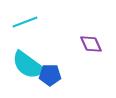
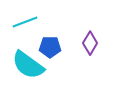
purple diamond: moved 1 px left, 1 px up; rotated 55 degrees clockwise
blue pentagon: moved 28 px up
